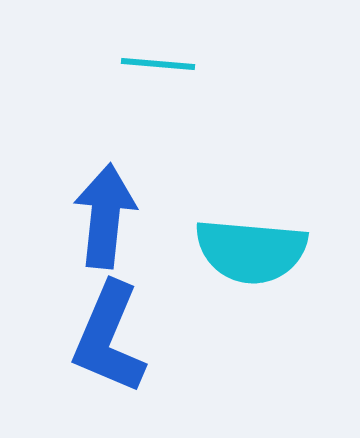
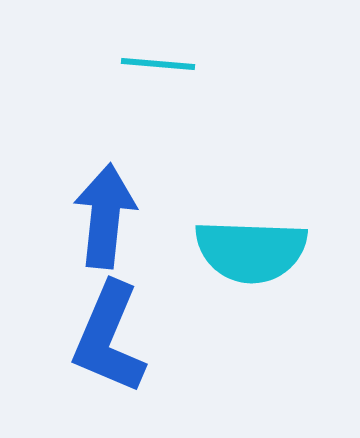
cyan semicircle: rotated 3 degrees counterclockwise
